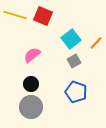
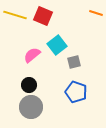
cyan square: moved 14 px left, 6 px down
orange line: moved 30 px up; rotated 64 degrees clockwise
gray square: moved 1 px down; rotated 16 degrees clockwise
black circle: moved 2 px left, 1 px down
